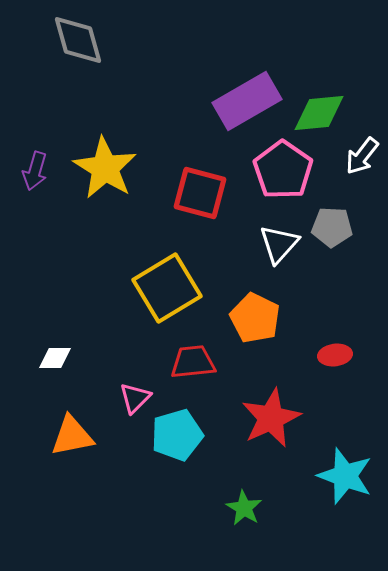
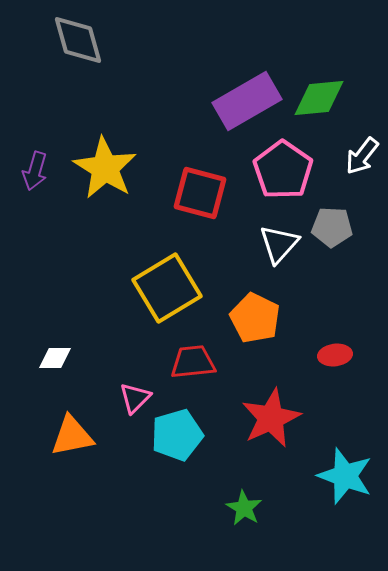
green diamond: moved 15 px up
